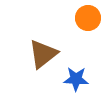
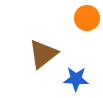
orange circle: moved 1 px left
